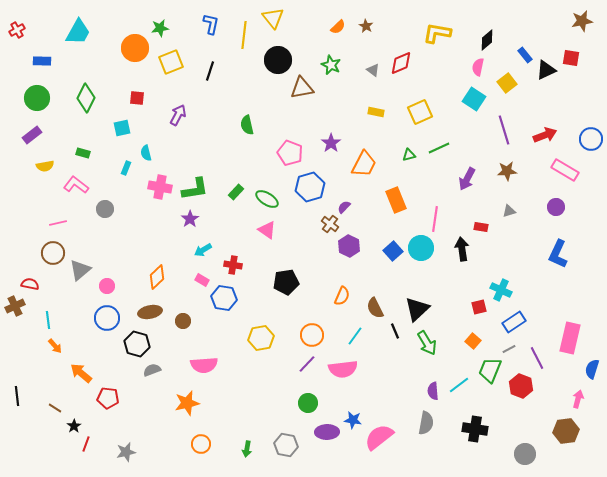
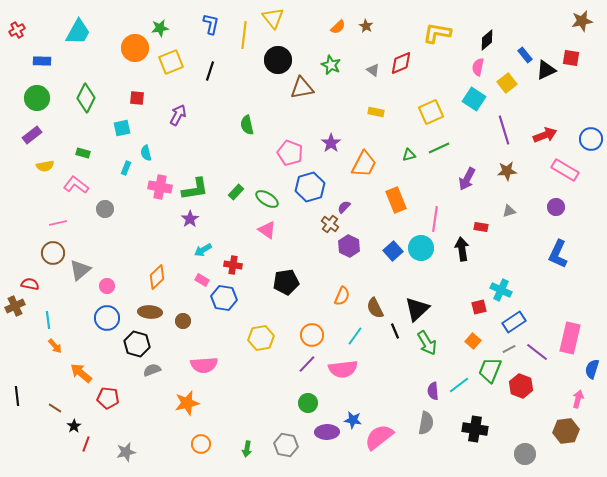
yellow square at (420, 112): moved 11 px right
brown ellipse at (150, 312): rotated 15 degrees clockwise
purple line at (537, 358): moved 6 px up; rotated 25 degrees counterclockwise
